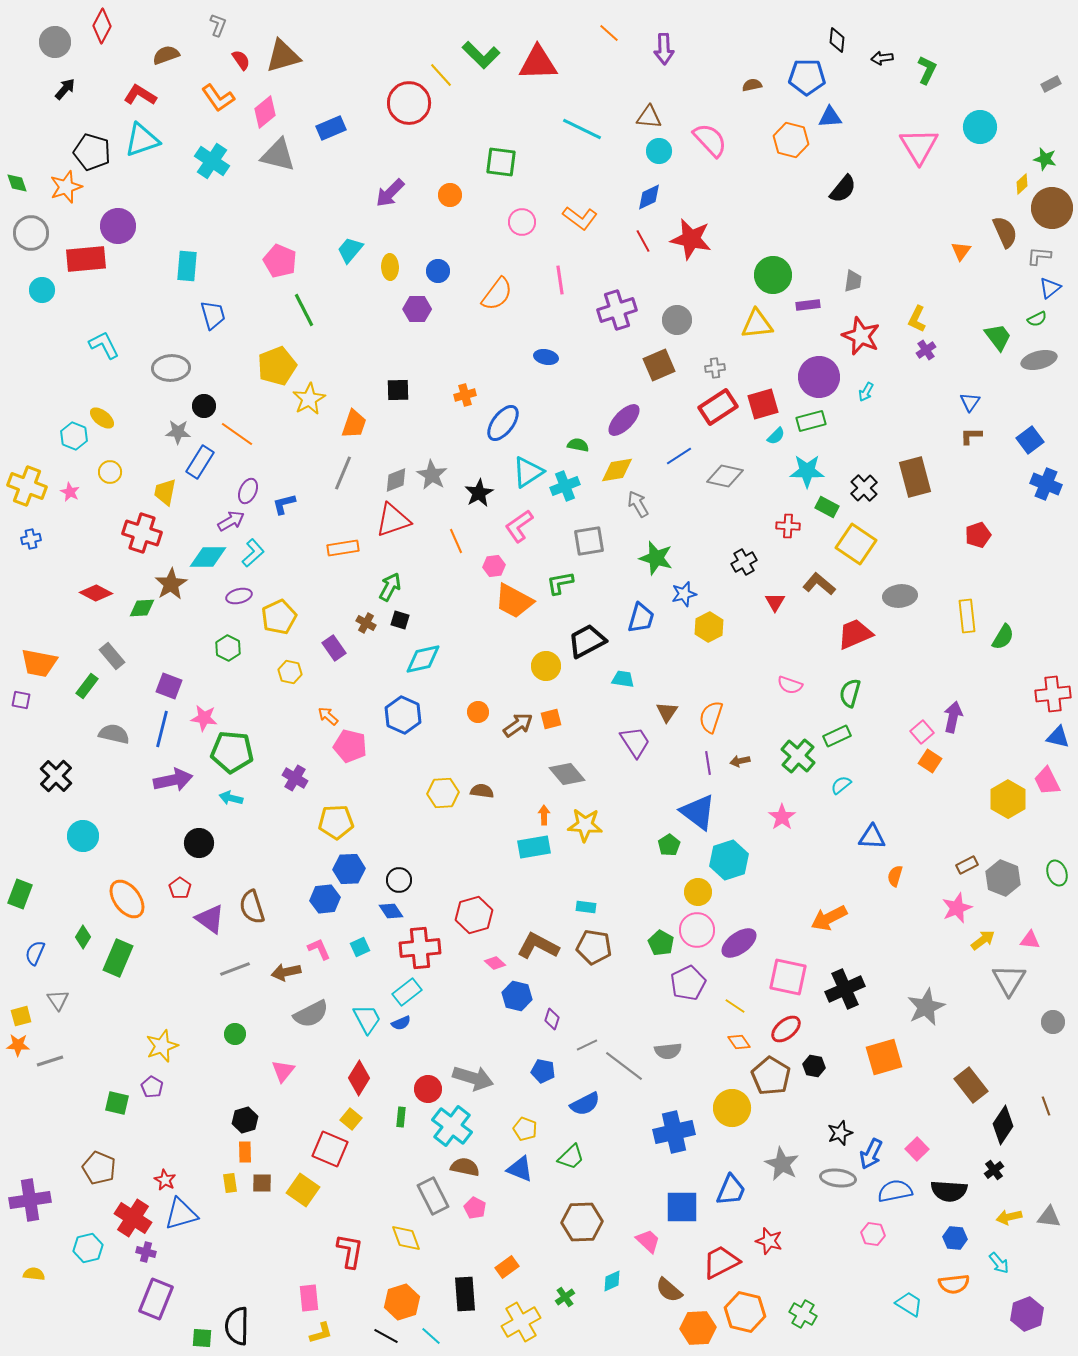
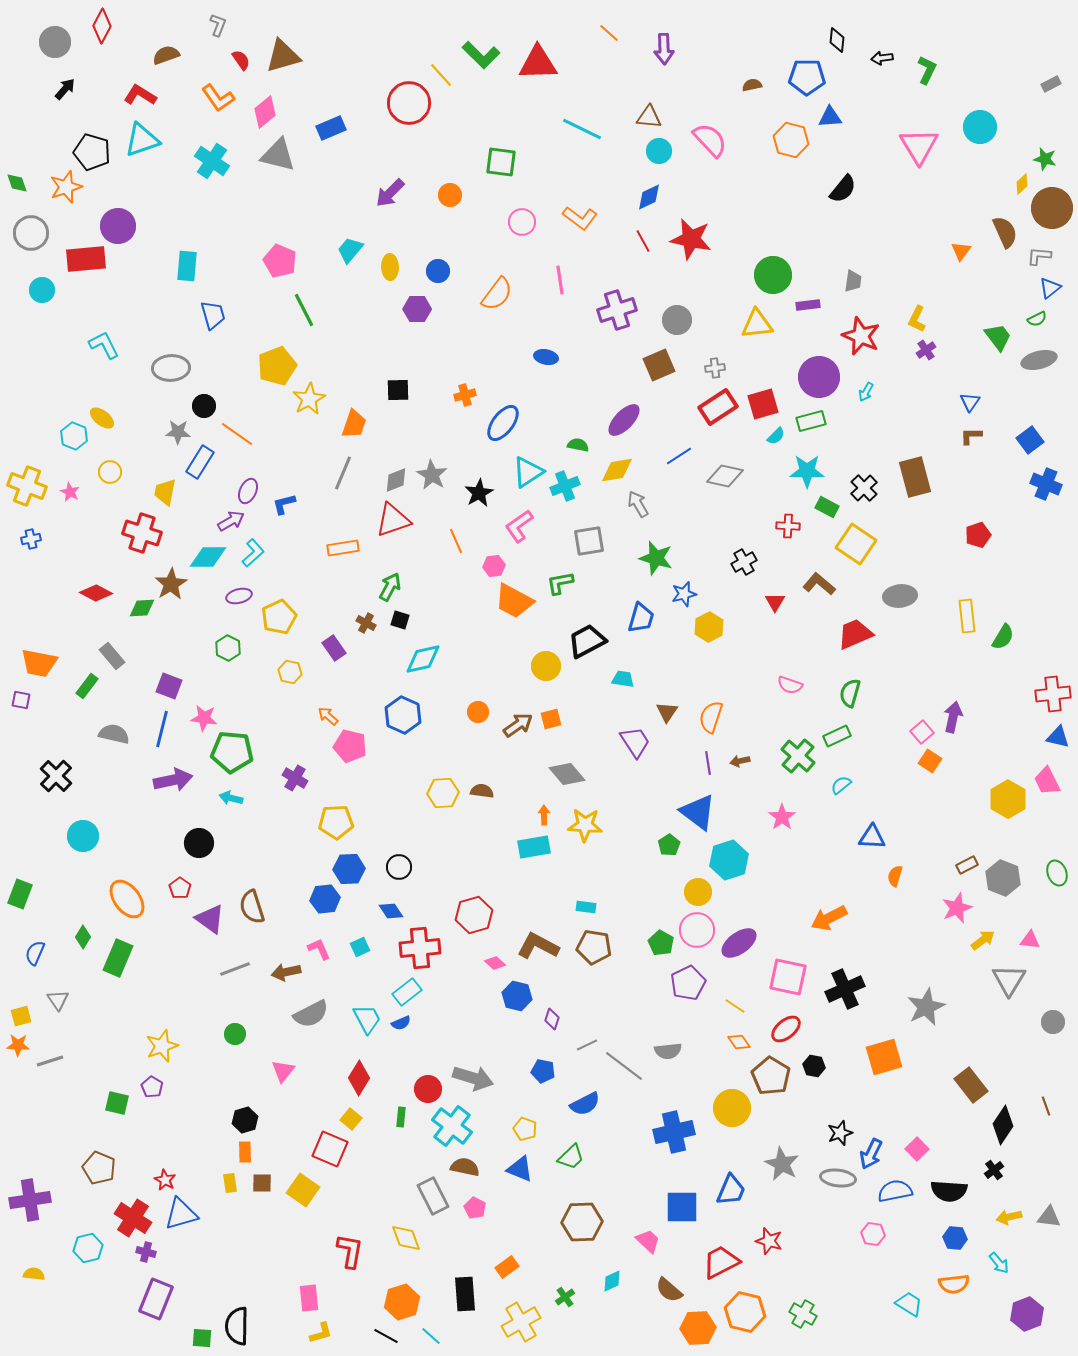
black circle at (399, 880): moved 13 px up
